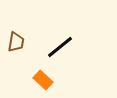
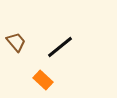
brown trapezoid: rotated 50 degrees counterclockwise
